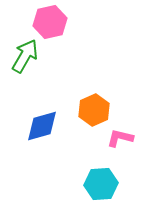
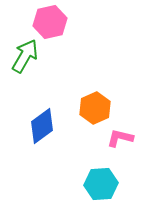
orange hexagon: moved 1 px right, 2 px up
blue diamond: rotated 21 degrees counterclockwise
